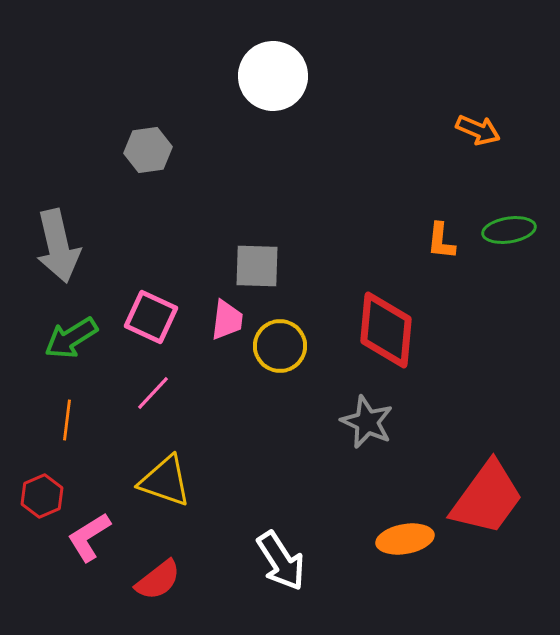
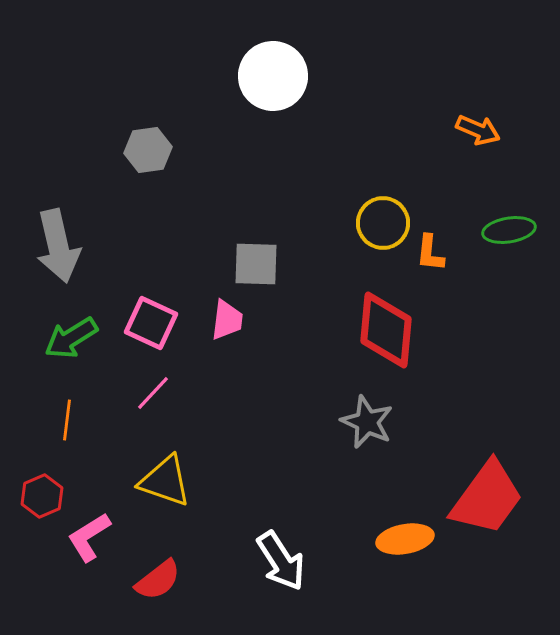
orange L-shape: moved 11 px left, 12 px down
gray square: moved 1 px left, 2 px up
pink square: moved 6 px down
yellow circle: moved 103 px right, 123 px up
